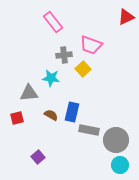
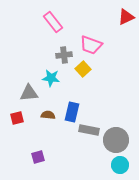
brown semicircle: moved 3 px left; rotated 24 degrees counterclockwise
purple square: rotated 24 degrees clockwise
